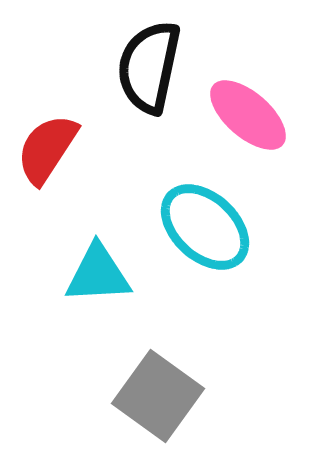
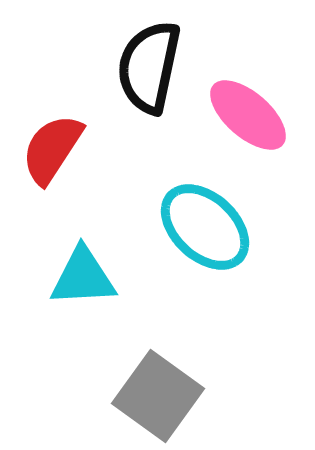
red semicircle: moved 5 px right
cyan triangle: moved 15 px left, 3 px down
